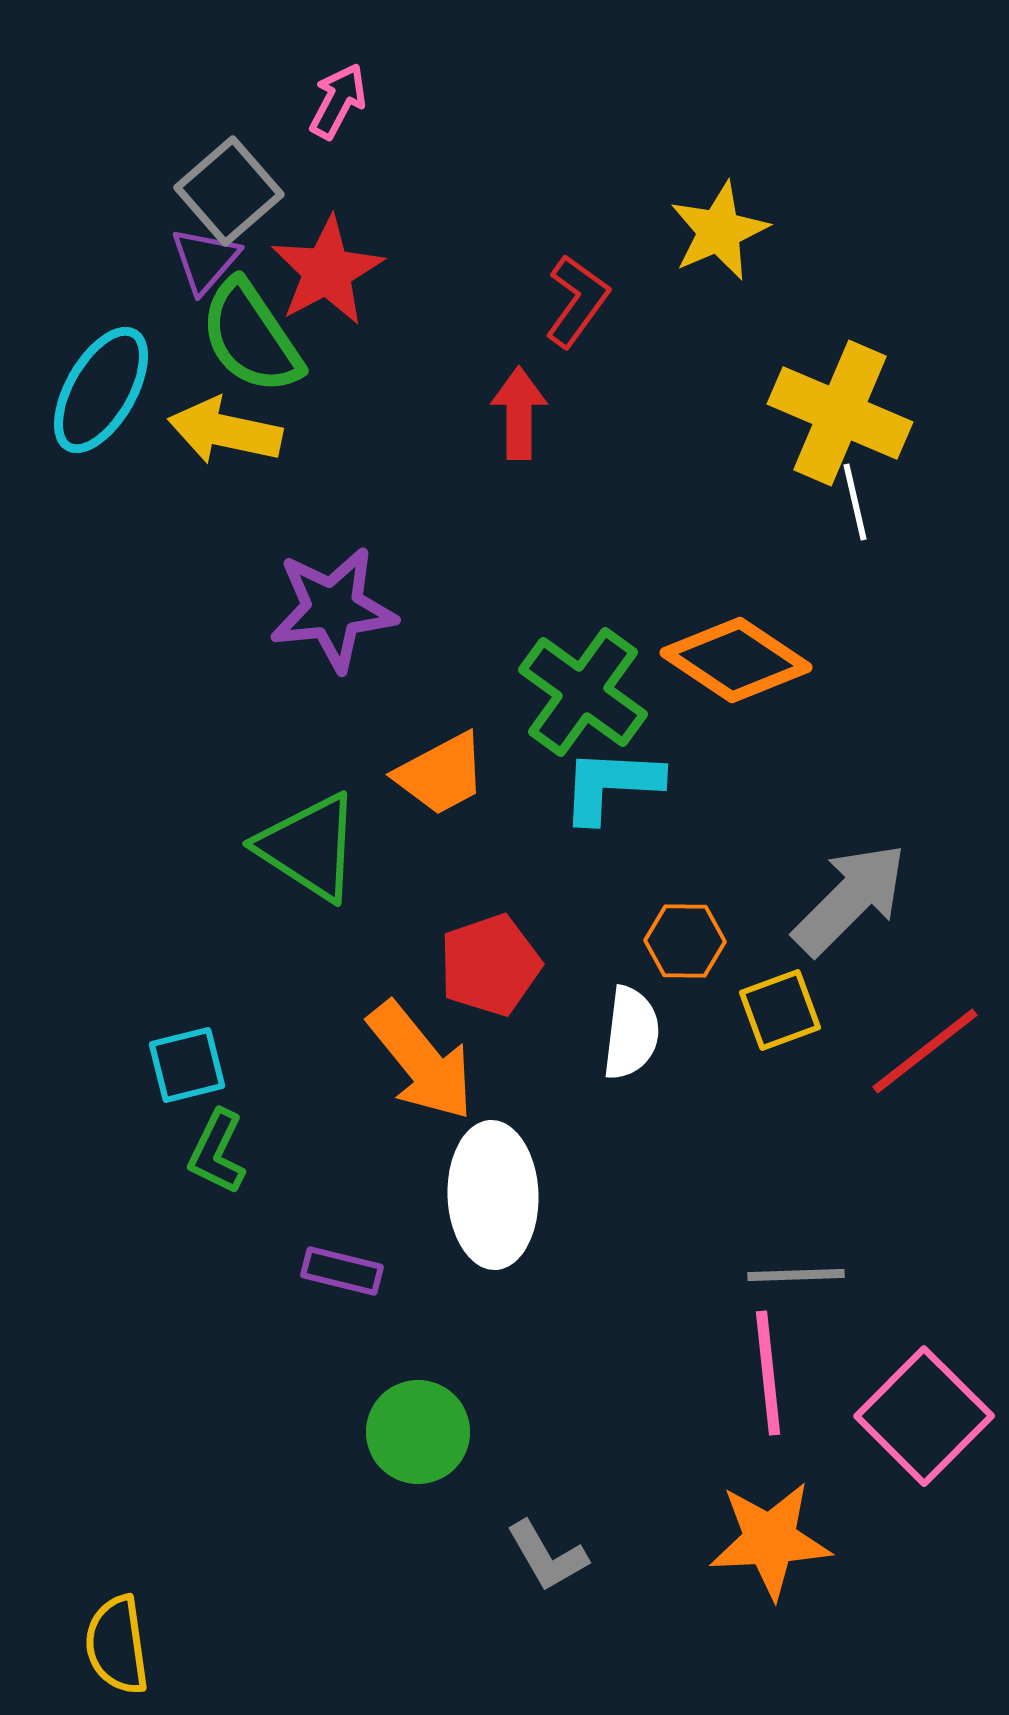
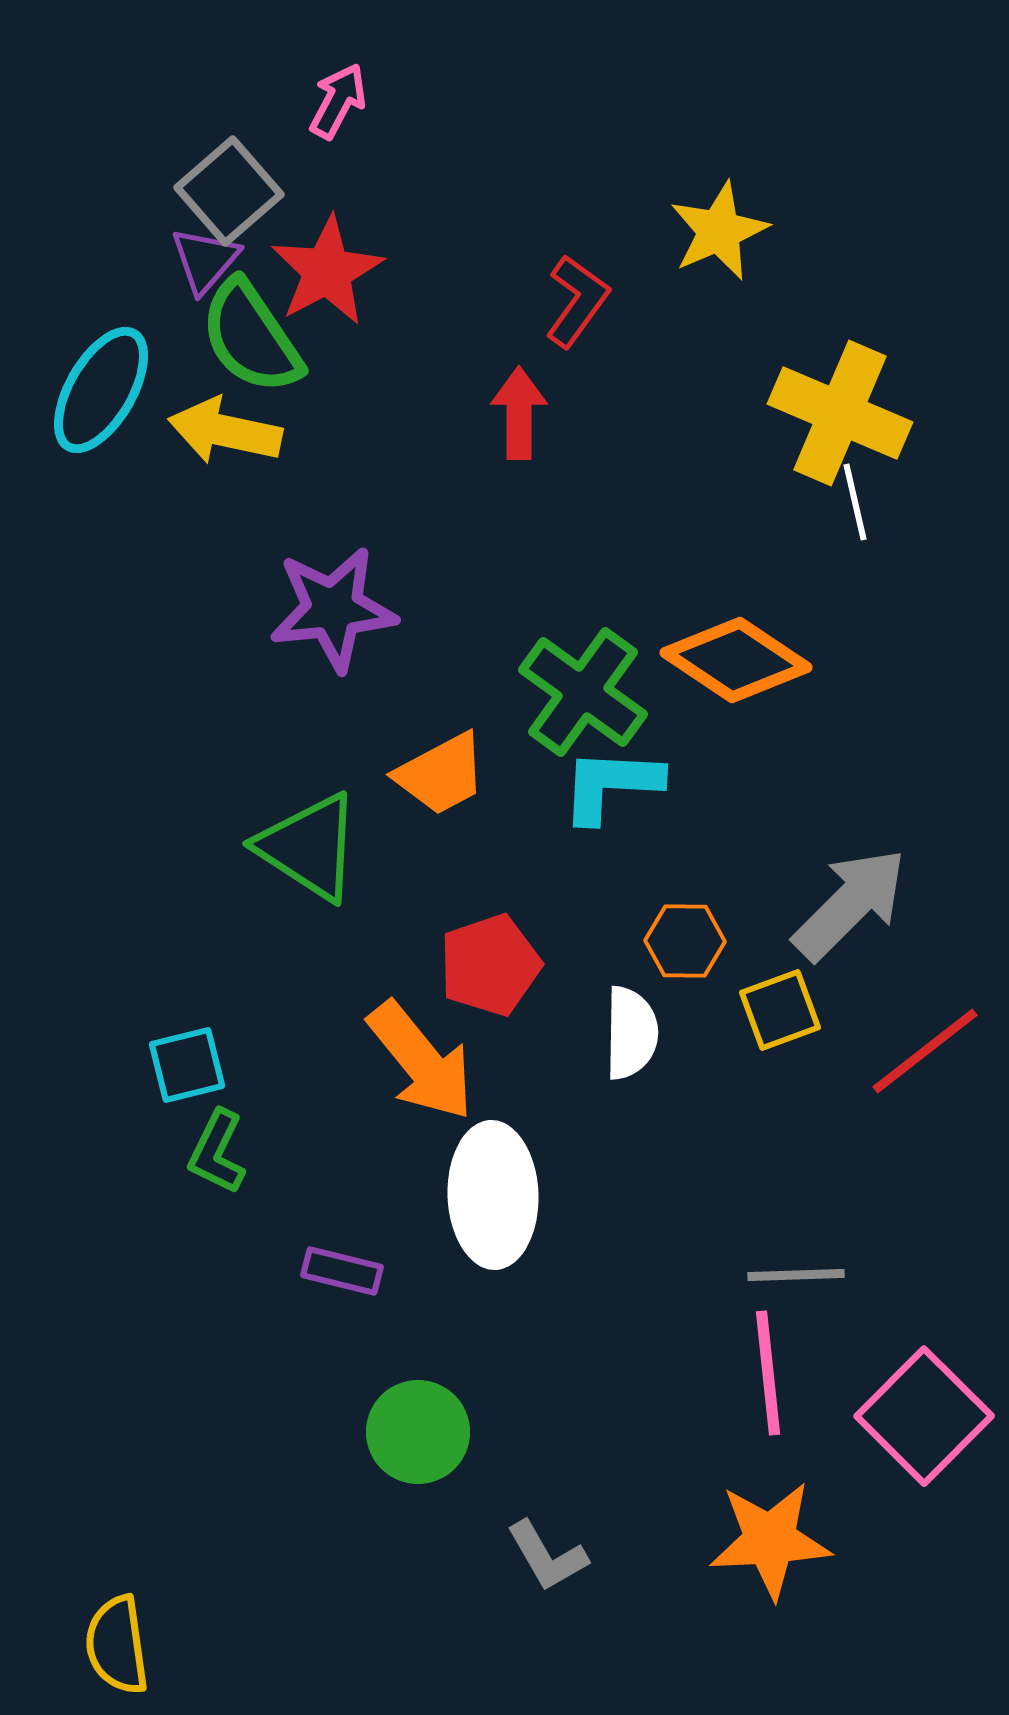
gray arrow: moved 5 px down
white semicircle: rotated 6 degrees counterclockwise
